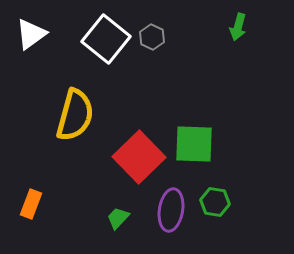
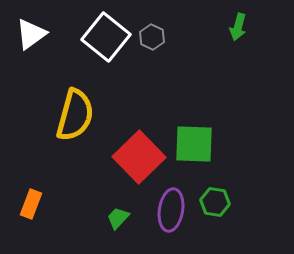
white square: moved 2 px up
